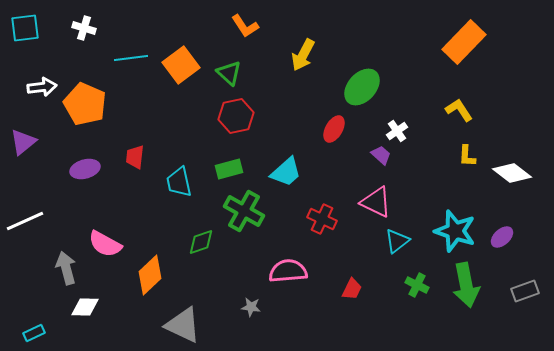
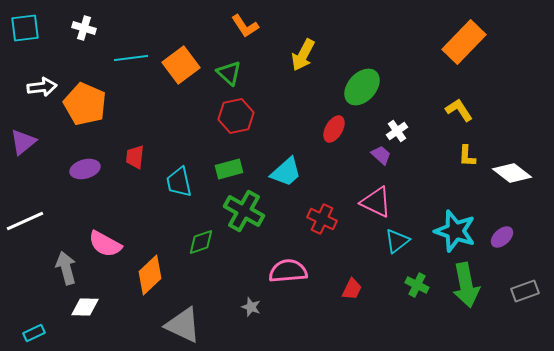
gray star at (251, 307): rotated 12 degrees clockwise
